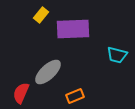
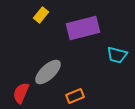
purple rectangle: moved 10 px right, 1 px up; rotated 12 degrees counterclockwise
